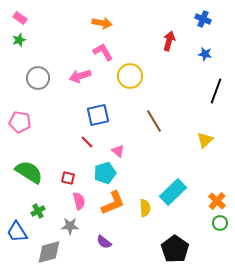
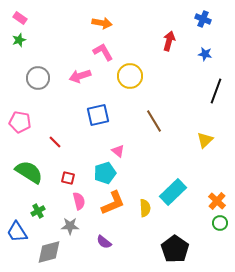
red line: moved 32 px left
